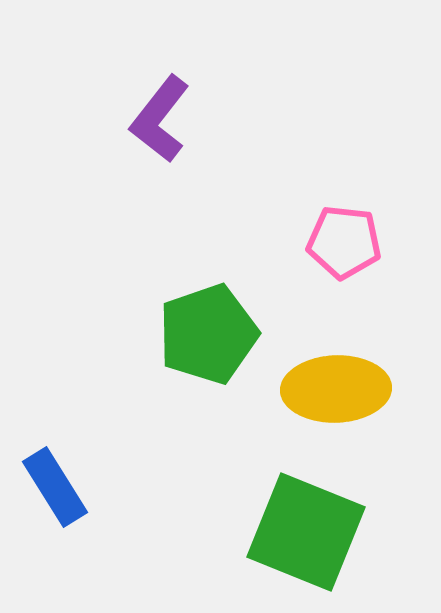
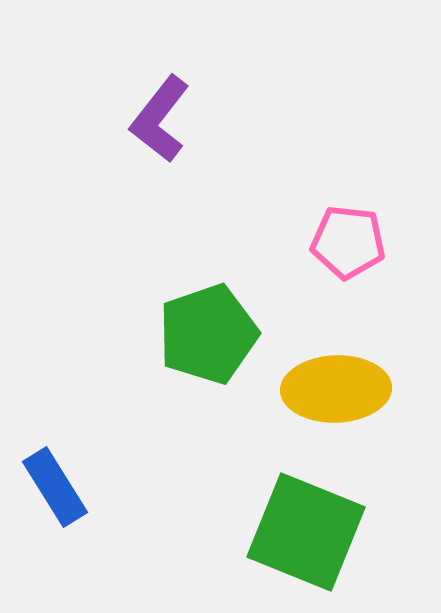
pink pentagon: moved 4 px right
